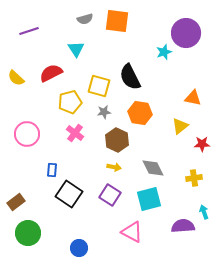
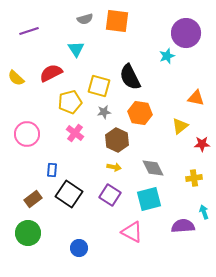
cyan star: moved 3 px right, 4 px down
orange triangle: moved 3 px right
brown rectangle: moved 17 px right, 3 px up
